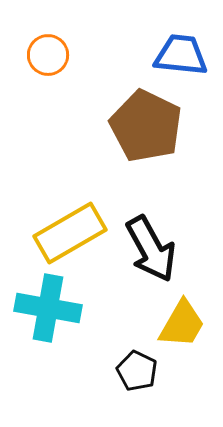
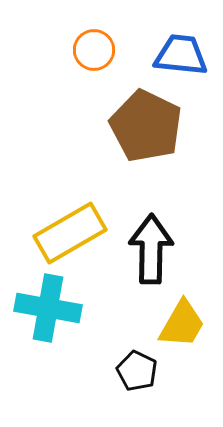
orange circle: moved 46 px right, 5 px up
black arrow: rotated 150 degrees counterclockwise
